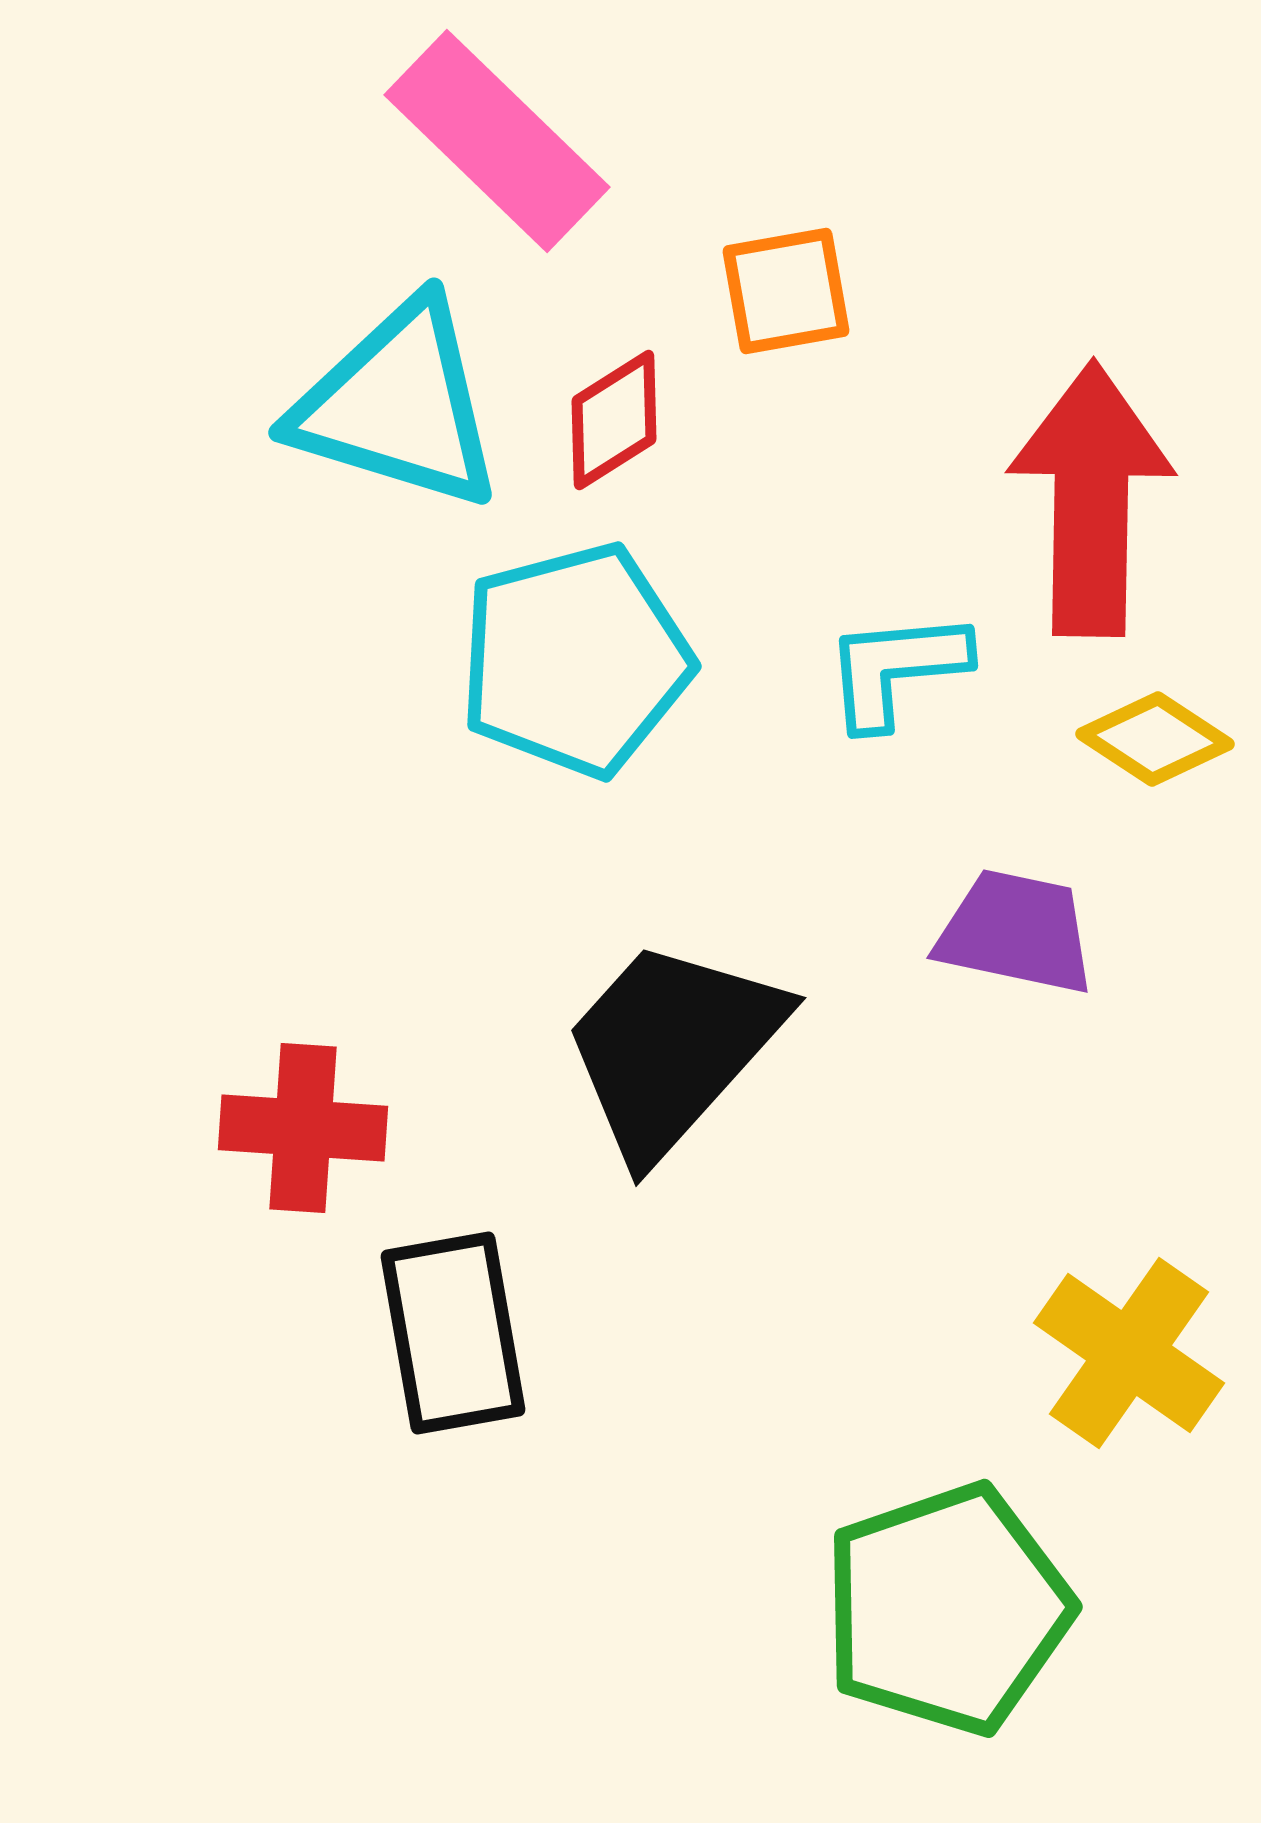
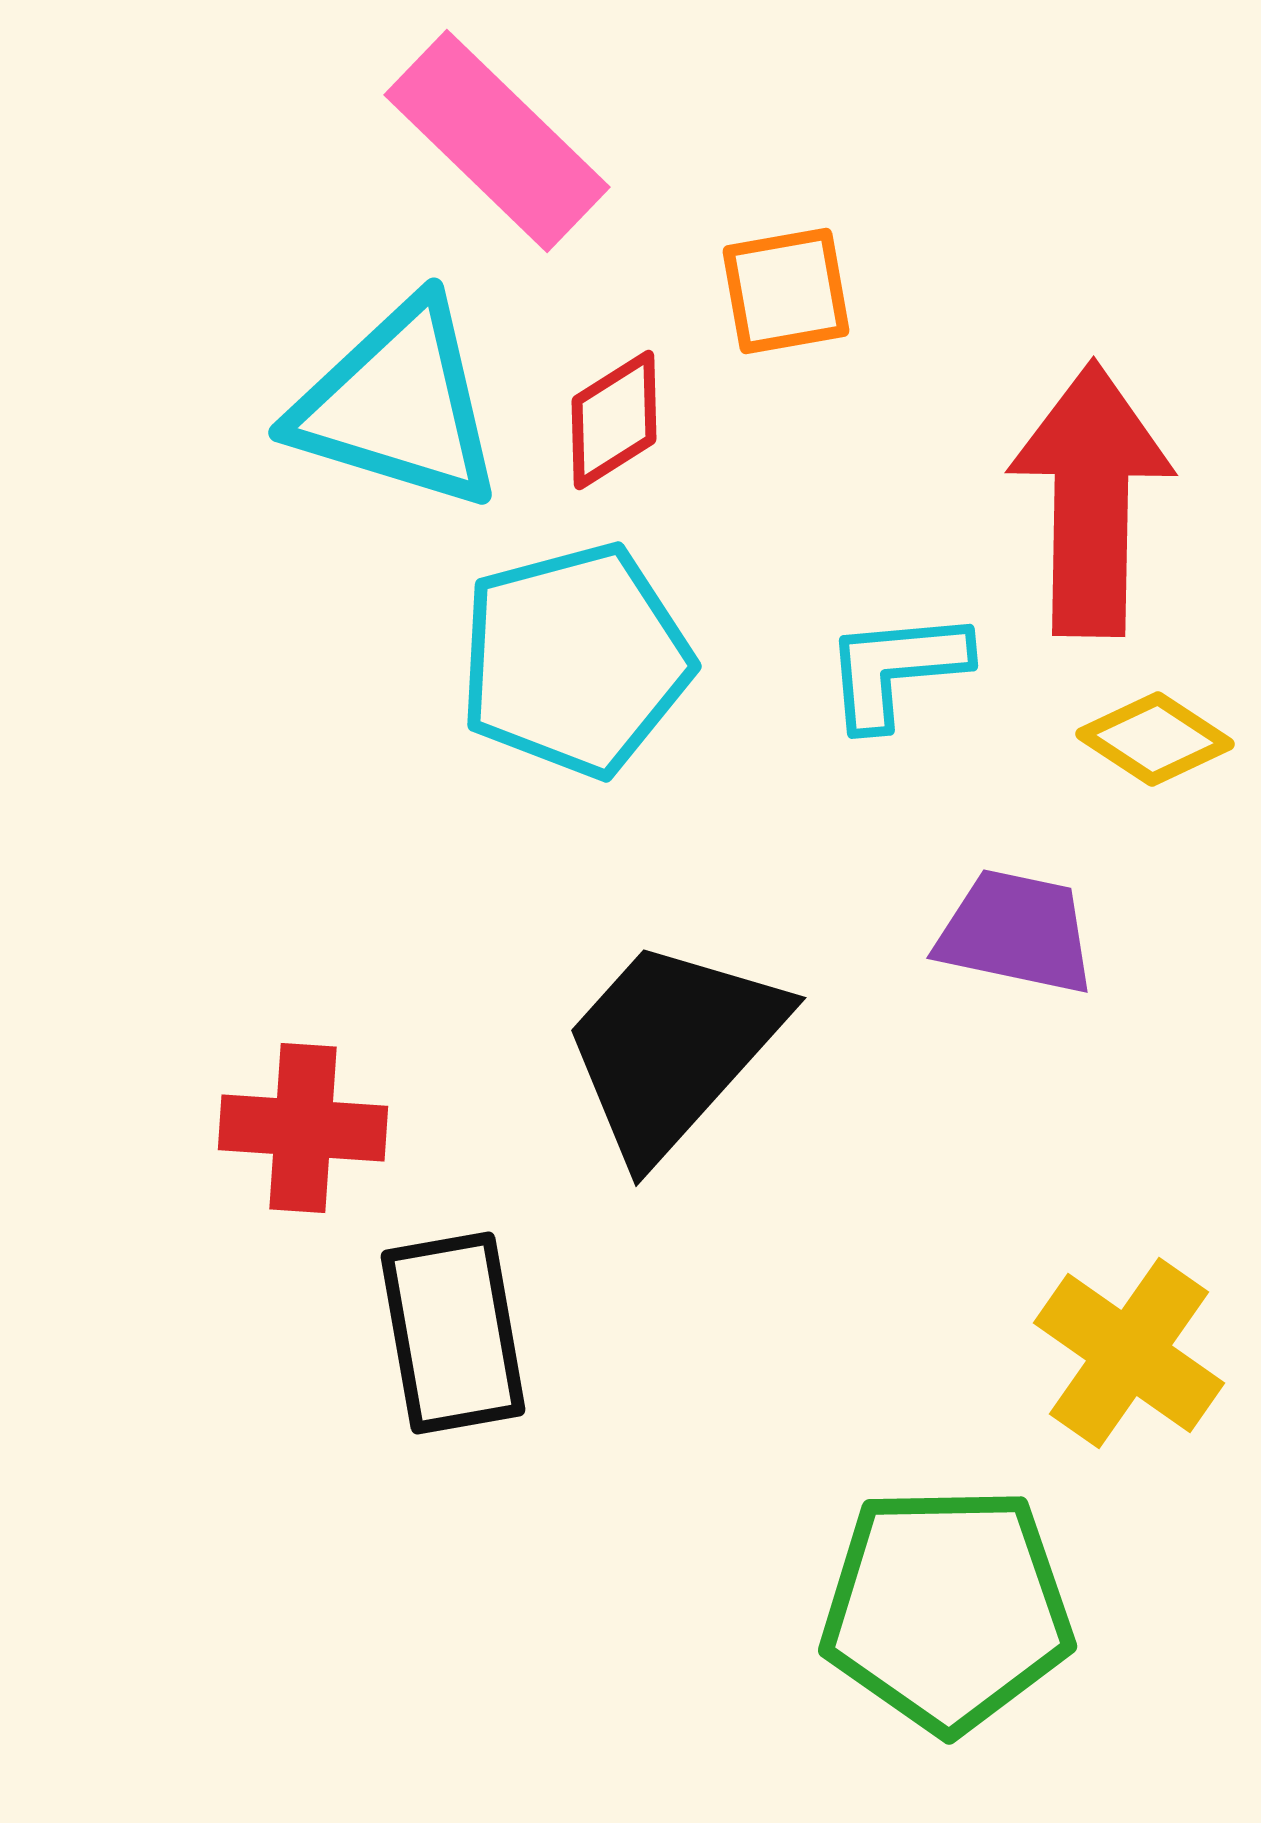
green pentagon: rotated 18 degrees clockwise
